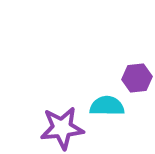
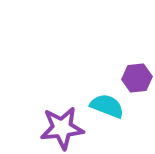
cyan semicircle: rotated 20 degrees clockwise
